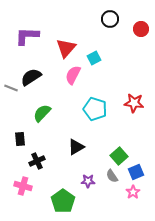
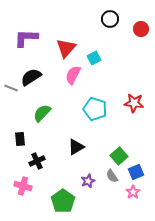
purple L-shape: moved 1 px left, 2 px down
purple star: rotated 24 degrees counterclockwise
